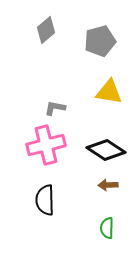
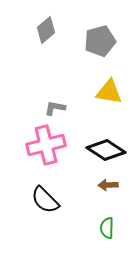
black semicircle: rotated 44 degrees counterclockwise
